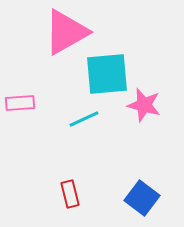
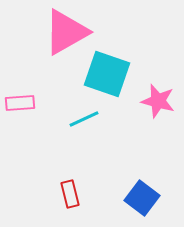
cyan square: rotated 24 degrees clockwise
pink star: moved 14 px right, 4 px up
